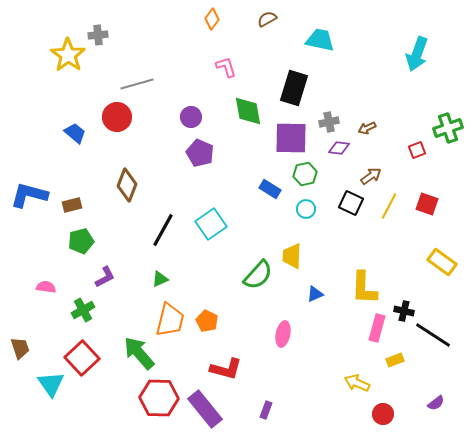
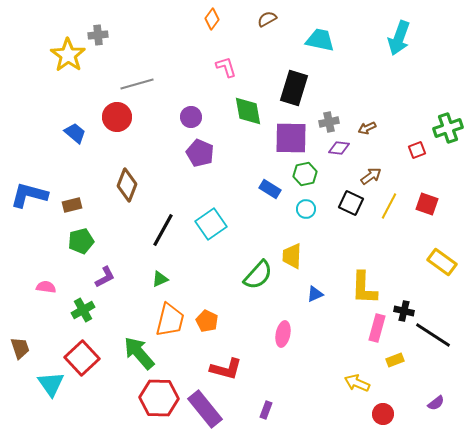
cyan arrow at (417, 54): moved 18 px left, 16 px up
